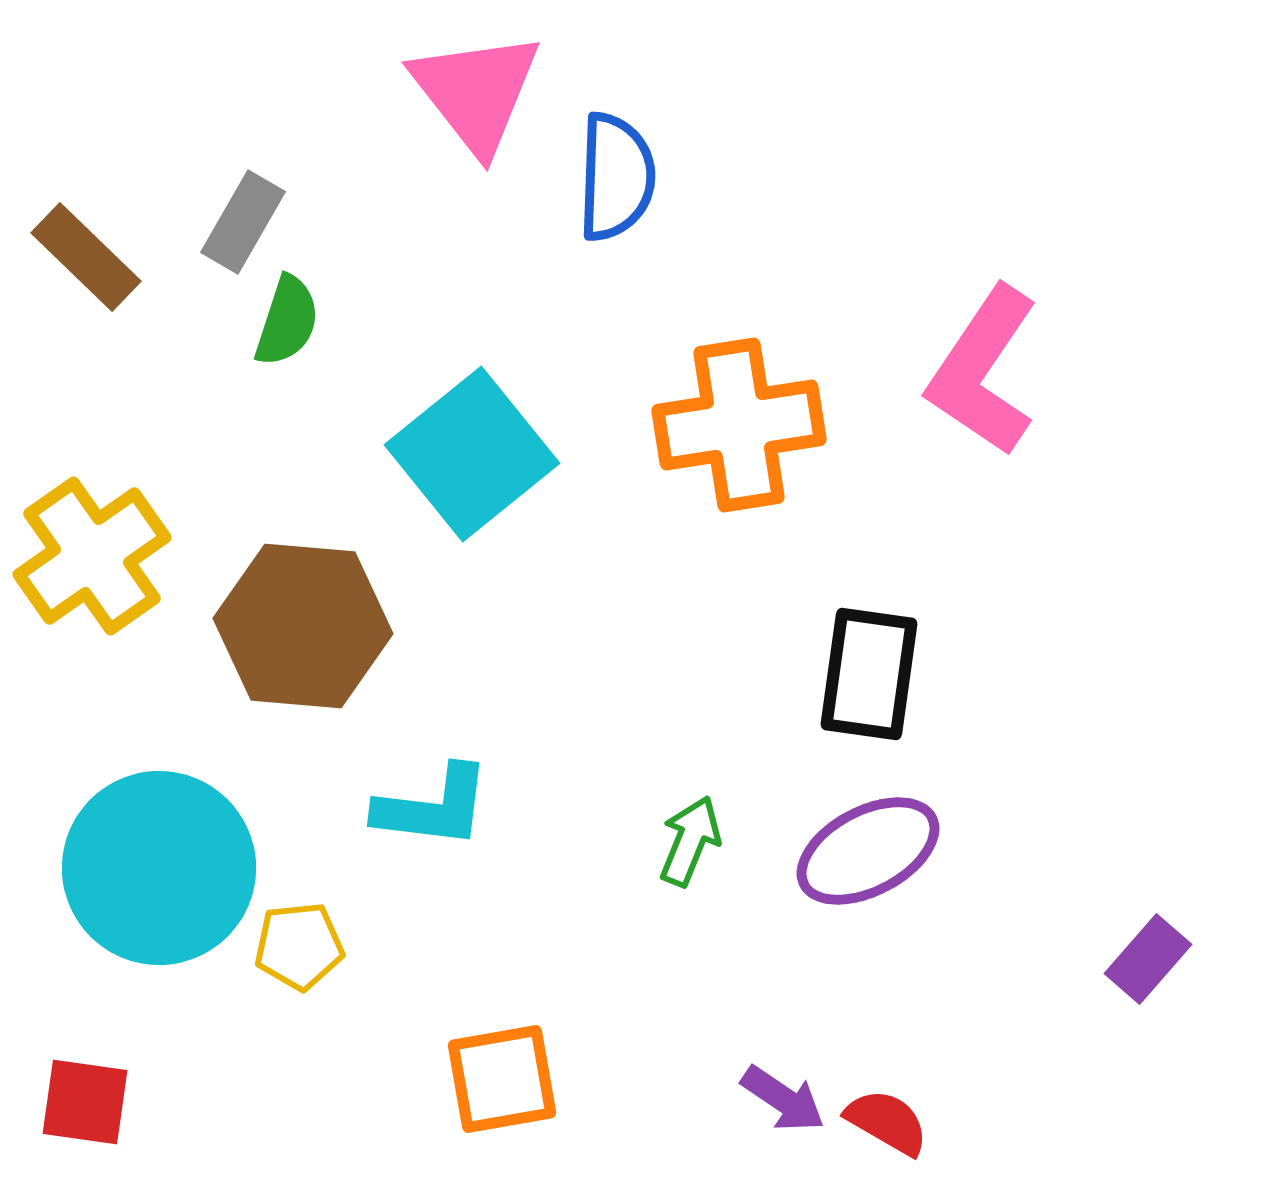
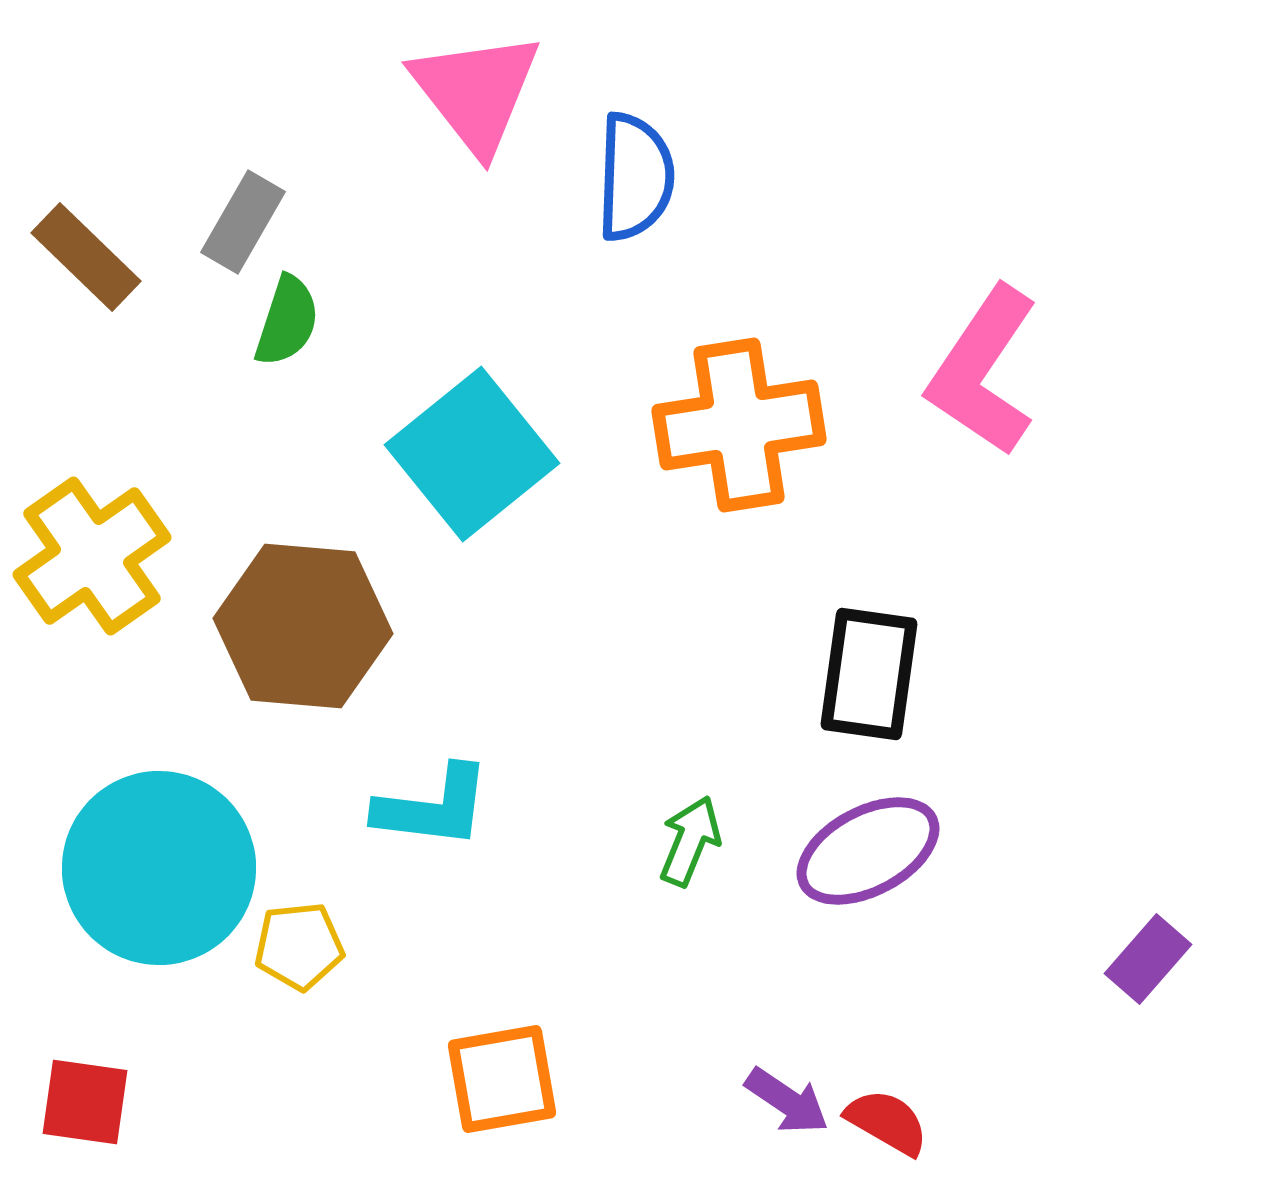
blue semicircle: moved 19 px right
purple arrow: moved 4 px right, 2 px down
